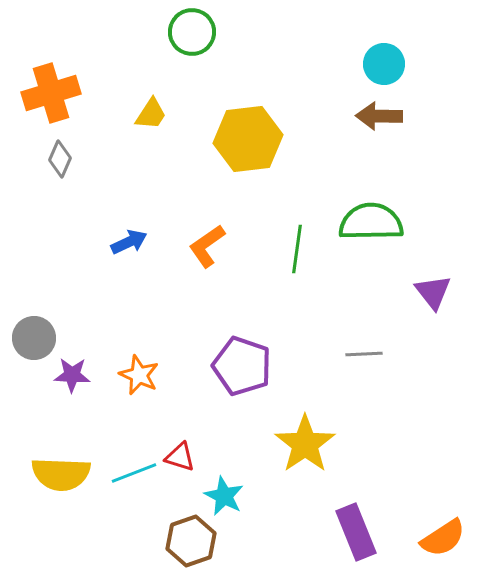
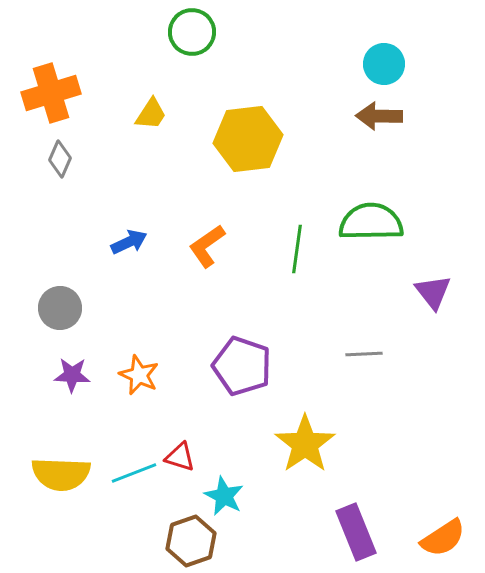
gray circle: moved 26 px right, 30 px up
